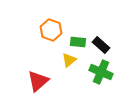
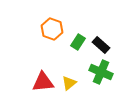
orange hexagon: moved 1 px right, 1 px up
green rectangle: rotated 63 degrees counterclockwise
yellow triangle: moved 23 px down
red triangle: moved 5 px right, 1 px down; rotated 35 degrees clockwise
